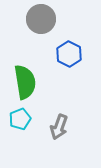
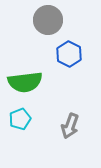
gray circle: moved 7 px right, 1 px down
green semicircle: rotated 92 degrees clockwise
gray arrow: moved 11 px right, 1 px up
